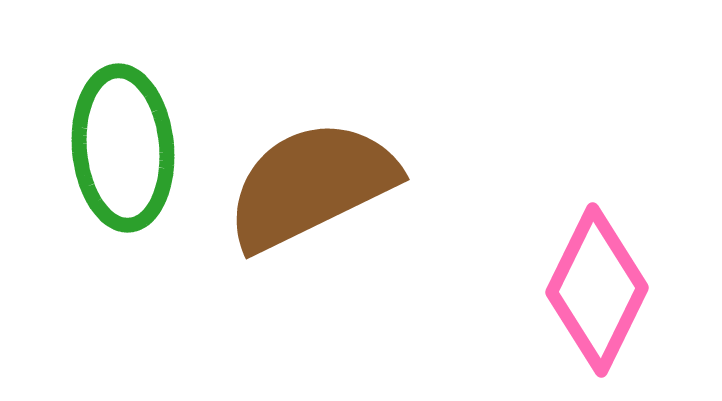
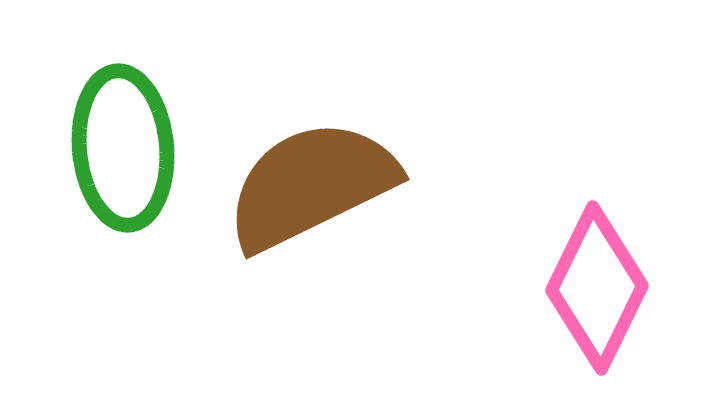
pink diamond: moved 2 px up
